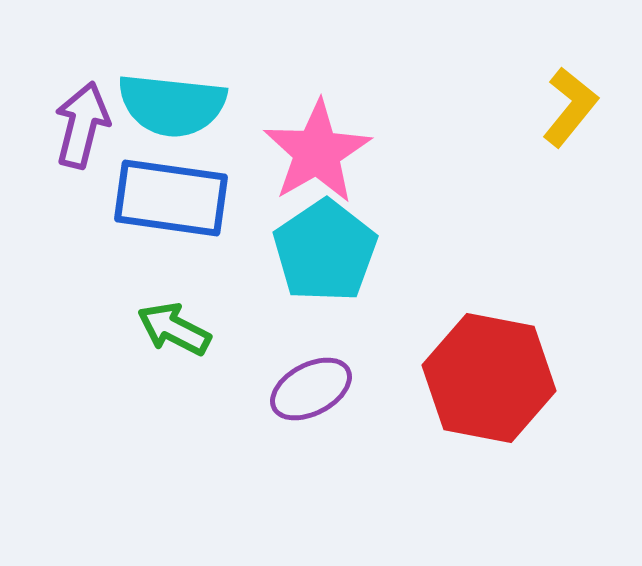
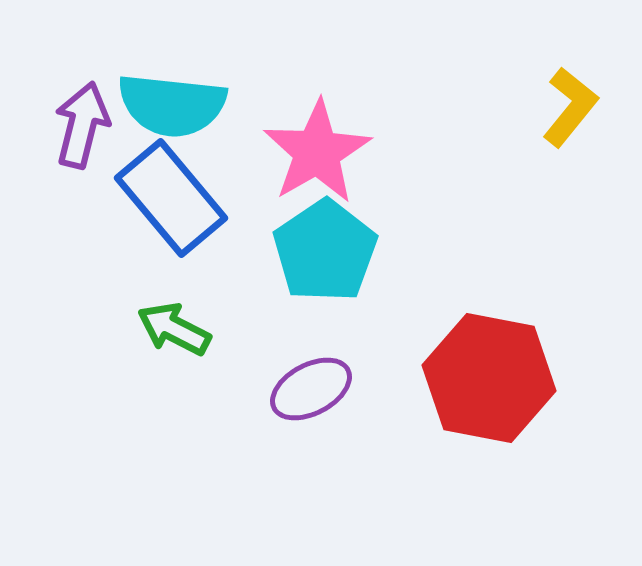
blue rectangle: rotated 42 degrees clockwise
